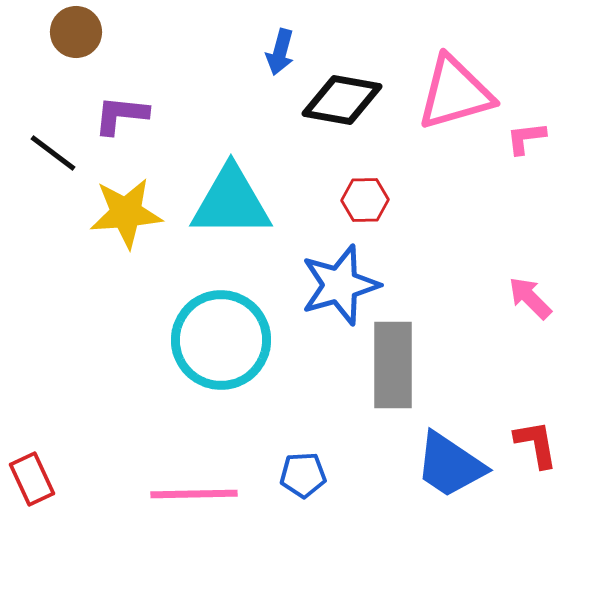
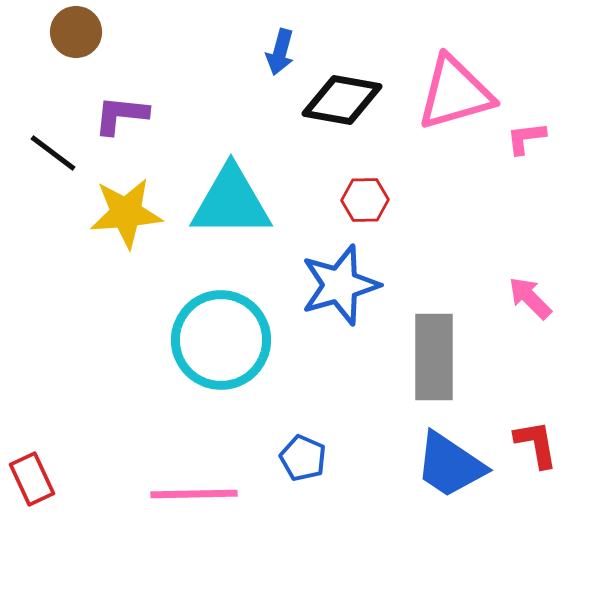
gray rectangle: moved 41 px right, 8 px up
blue pentagon: moved 17 px up; rotated 27 degrees clockwise
